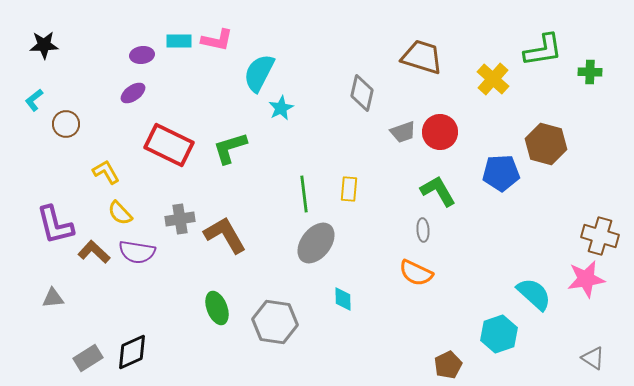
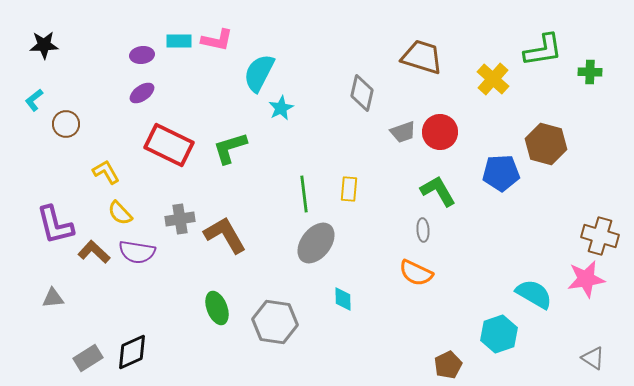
purple ellipse at (133, 93): moved 9 px right
cyan semicircle at (534, 294): rotated 12 degrees counterclockwise
